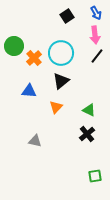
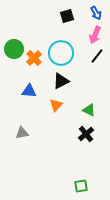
black square: rotated 16 degrees clockwise
pink arrow: rotated 30 degrees clockwise
green circle: moved 3 px down
black triangle: rotated 12 degrees clockwise
orange triangle: moved 2 px up
black cross: moved 1 px left
gray triangle: moved 13 px left, 8 px up; rotated 24 degrees counterclockwise
green square: moved 14 px left, 10 px down
